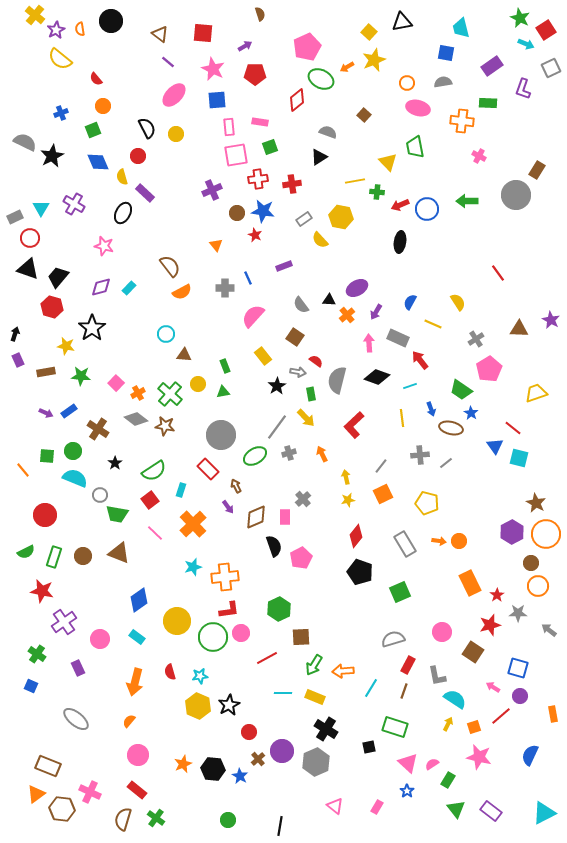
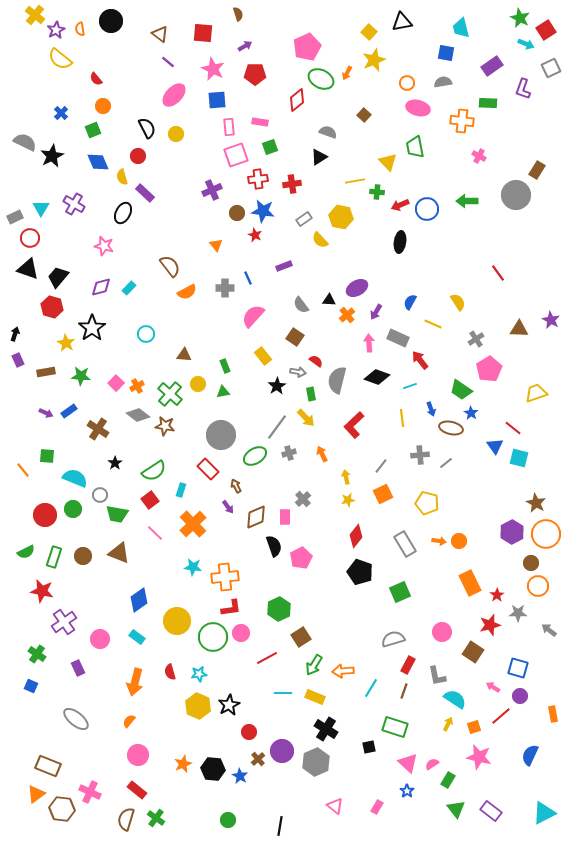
brown semicircle at (260, 14): moved 22 px left
orange arrow at (347, 67): moved 6 px down; rotated 32 degrees counterclockwise
blue cross at (61, 113): rotated 24 degrees counterclockwise
pink square at (236, 155): rotated 10 degrees counterclockwise
orange semicircle at (182, 292): moved 5 px right
cyan circle at (166, 334): moved 20 px left
yellow star at (66, 346): moved 3 px up; rotated 18 degrees clockwise
orange cross at (138, 393): moved 1 px left, 7 px up
gray diamond at (136, 419): moved 2 px right, 4 px up
green circle at (73, 451): moved 58 px down
cyan star at (193, 567): rotated 24 degrees clockwise
red L-shape at (229, 610): moved 2 px right, 2 px up
brown square at (301, 637): rotated 30 degrees counterclockwise
cyan star at (200, 676): moved 1 px left, 2 px up
brown semicircle at (123, 819): moved 3 px right
